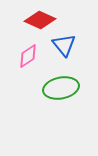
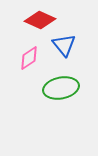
pink diamond: moved 1 px right, 2 px down
